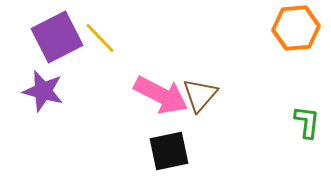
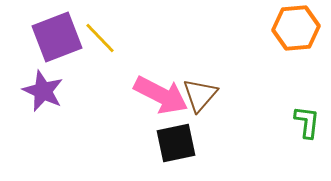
purple square: rotated 6 degrees clockwise
purple star: rotated 9 degrees clockwise
black square: moved 7 px right, 8 px up
